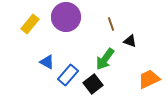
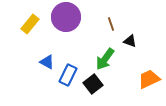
blue rectangle: rotated 15 degrees counterclockwise
